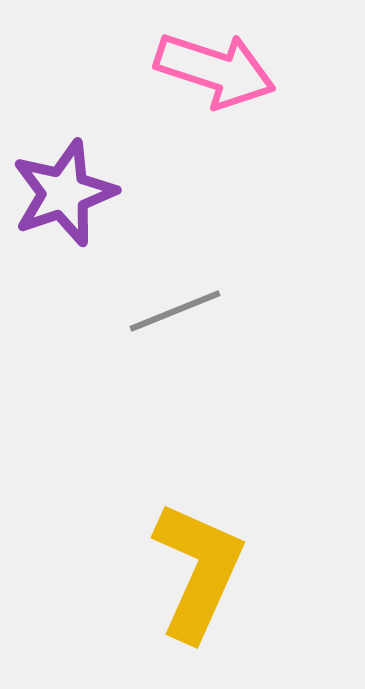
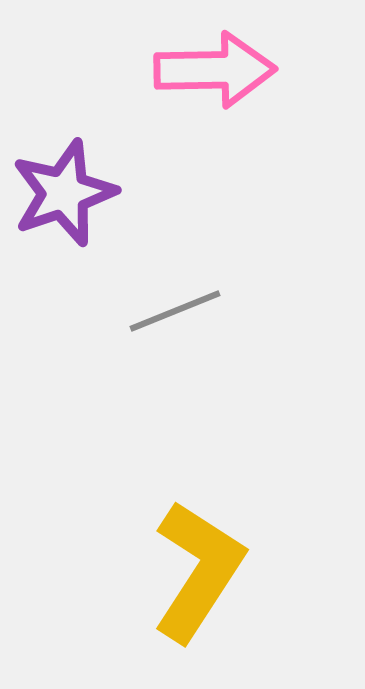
pink arrow: rotated 19 degrees counterclockwise
yellow L-shape: rotated 9 degrees clockwise
